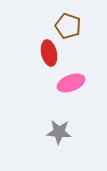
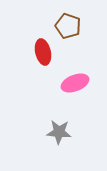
red ellipse: moved 6 px left, 1 px up
pink ellipse: moved 4 px right
